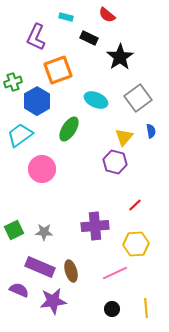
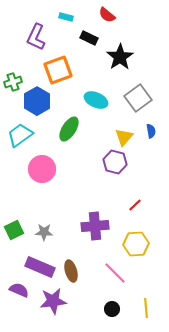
pink line: rotated 70 degrees clockwise
